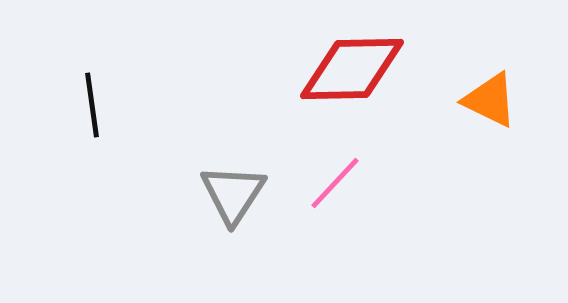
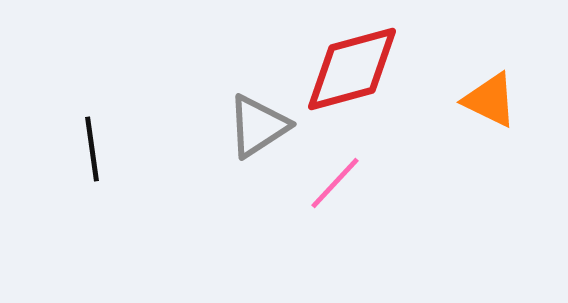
red diamond: rotated 14 degrees counterclockwise
black line: moved 44 px down
gray triangle: moved 25 px right, 68 px up; rotated 24 degrees clockwise
